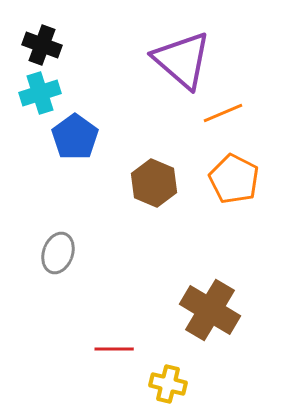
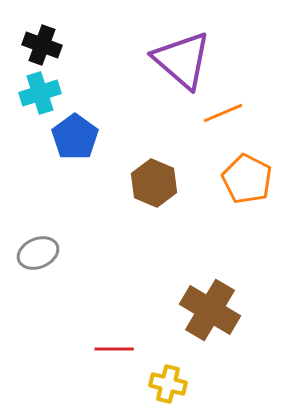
orange pentagon: moved 13 px right
gray ellipse: moved 20 px left; rotated 48 degrees clockwise
